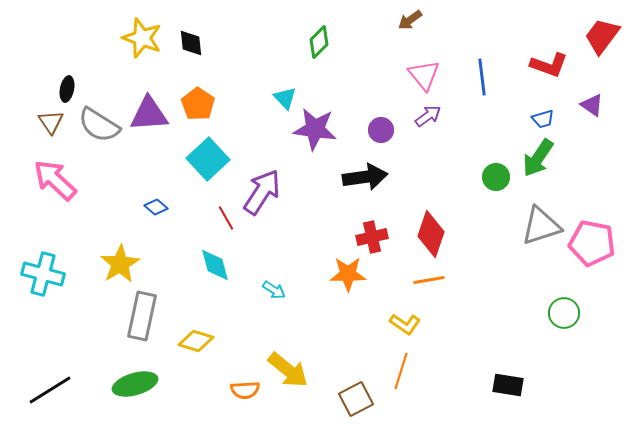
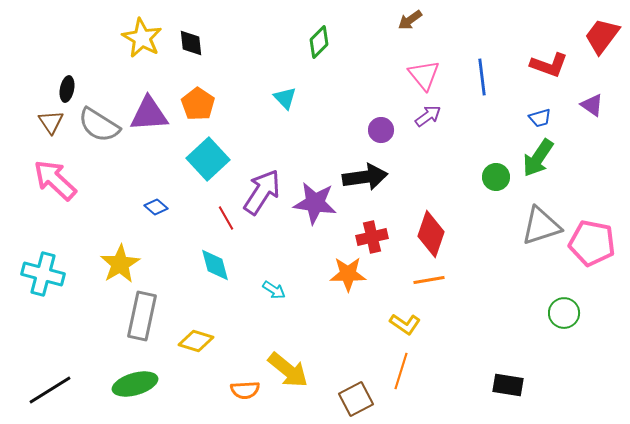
yellow star at (142, 38): rotated 9 degrees clockwise
blue trapezoid at (543, 119): moved 3 px left, 1 px up
purple star at (315, 129): moved 74 px down
